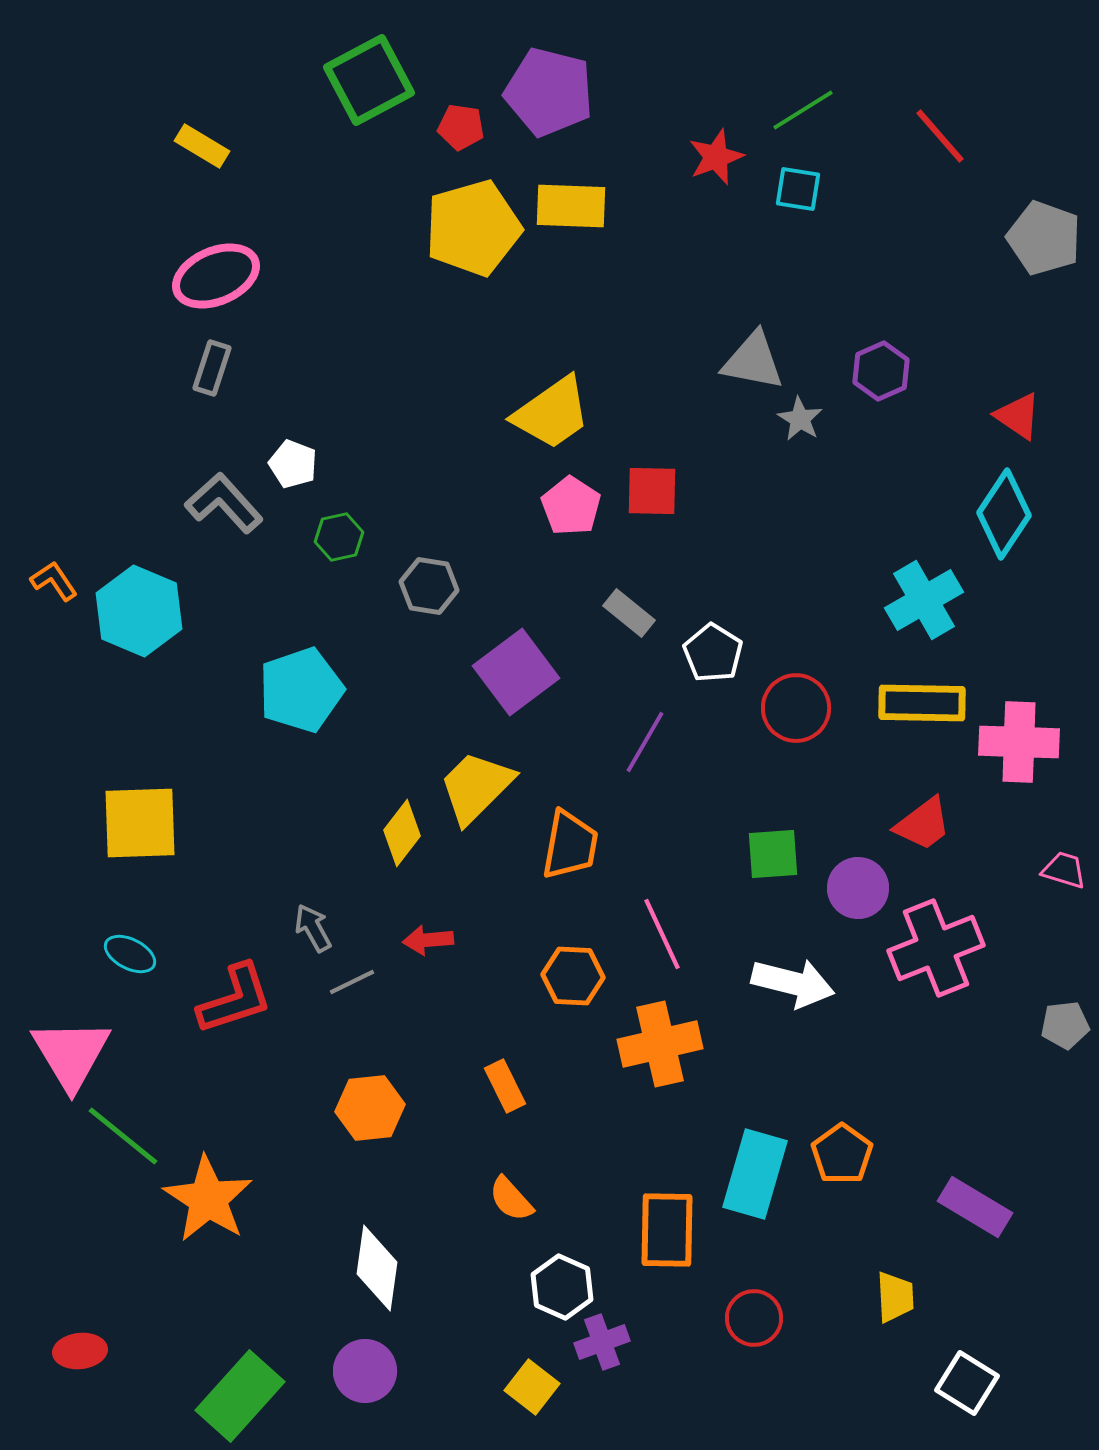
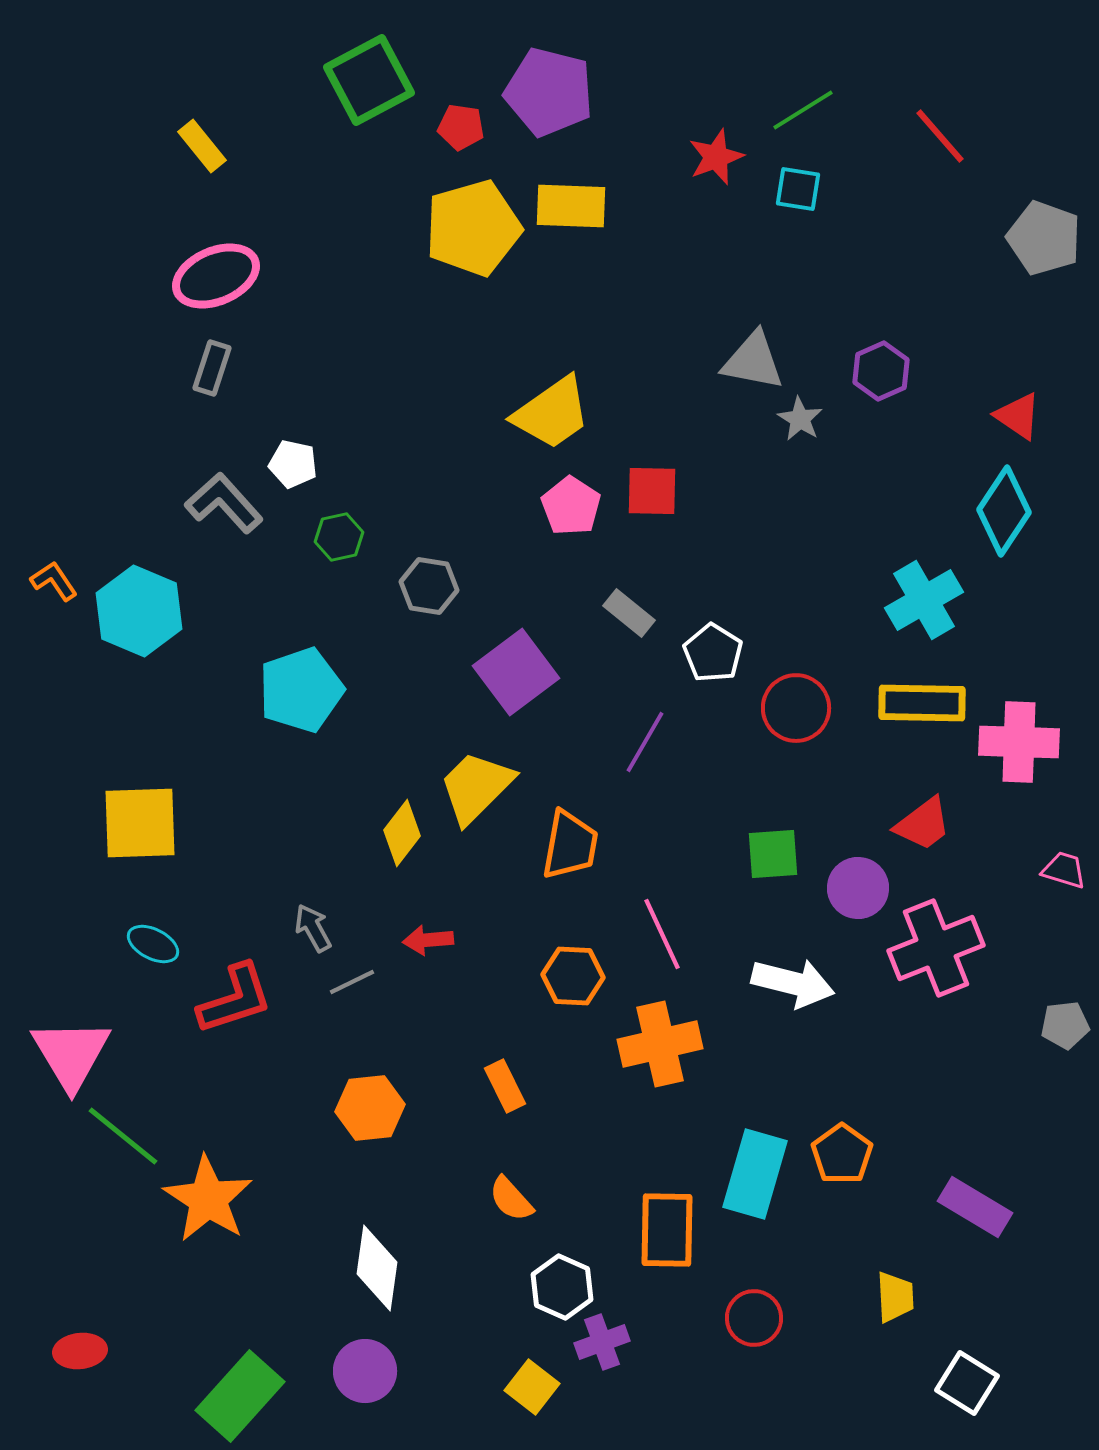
yellow rectangle at (202, 146): rotated 20 degrees clockwise
white pentagon at (293, 464): rotated 9 degrees counterclockwise
cyan diamond at (1004, 514): moved 3 px up
cyan ellipse at (130, 954): moved 23 px right, 10 px up
